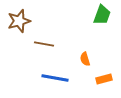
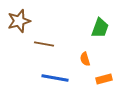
green trapezoid: moved 2 px left, 13 px down
